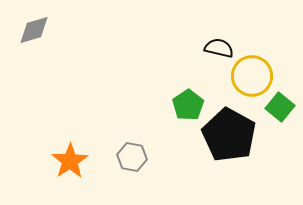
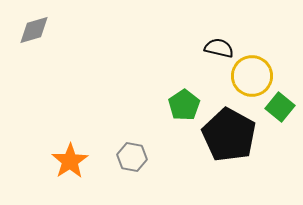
green pentagon: moved 4 px left
